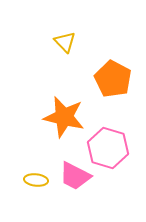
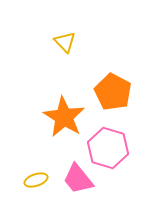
orange pentagon: moved 13 px down
orange star: rotated 18 degrees clockwise
pink trapezoid: moved 3 px right, 3 px down; rotated 24 degrees clockwise
yellow ellipse: rotated 25 degrees counterclockwise
